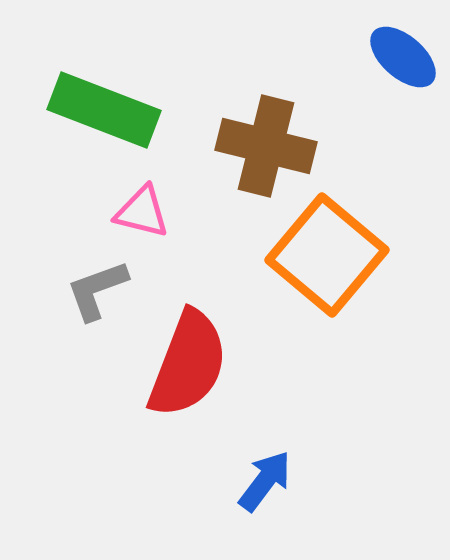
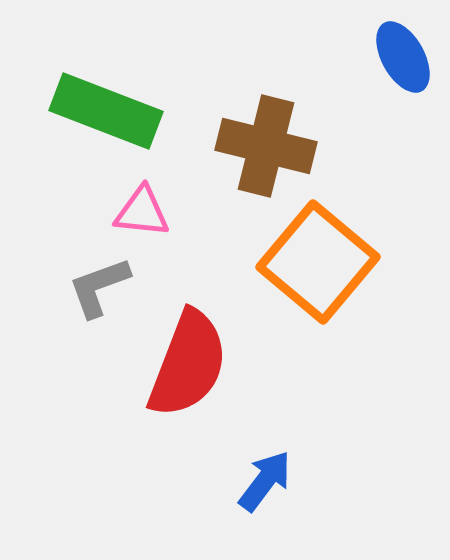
blue ellipse: rotated 20 degrees clockwise
green rectangle: moved 2 px right, 1 px down
pink triangle: rotated 8 degrees counterclockwise
orange square: moved 9 px left, 7 px down
gray L-shape: moved 2 px right, 3 px up
